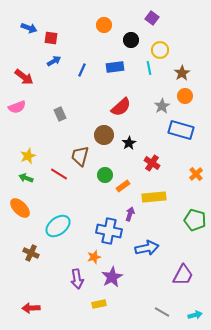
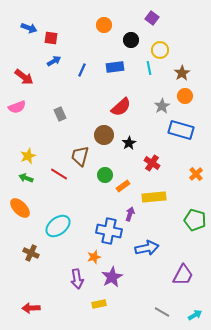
cyan arrow at (195, 315): rotated 16 degrees counterclockwise
